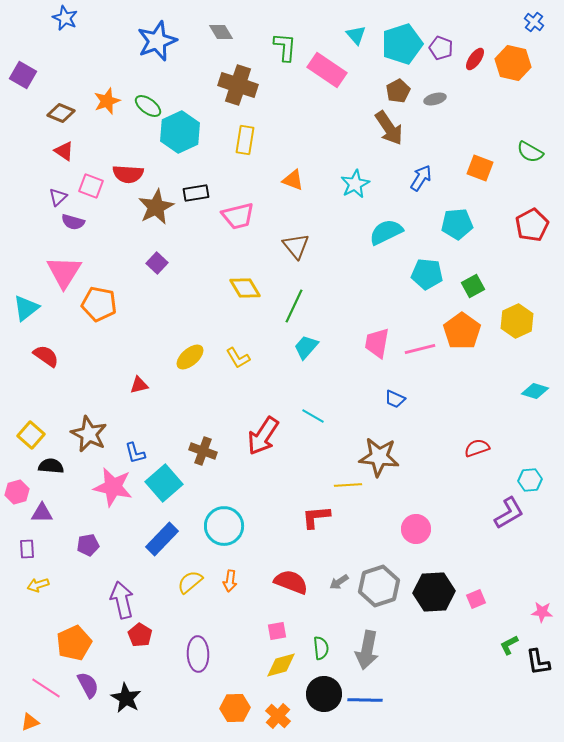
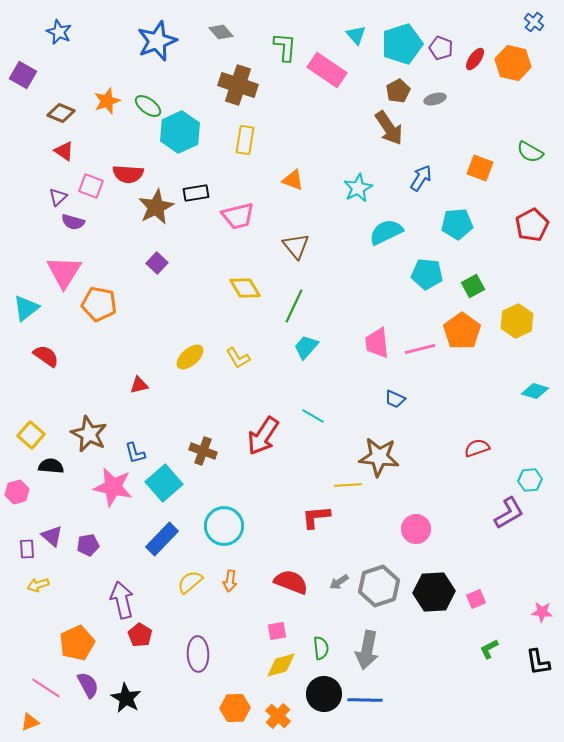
blue star at (65, 18): moved 6 px left, 14 px down
gray diamond at (221, 32): rotated 10 degrees counterclockwise
cyan star at (355, 184): moved 3 px right, 4 px down
pink trapezoid at (377, 343): rotated 16 degrees counterclockwise
purple triangle at (42, 513): moved 10 px right, 23 px down; rotated 40 degrees clockwise
orange pentagon at (74, 643): moved 3 px right
green L-shape at (509, 645): moved 20 px left, 4 px down
